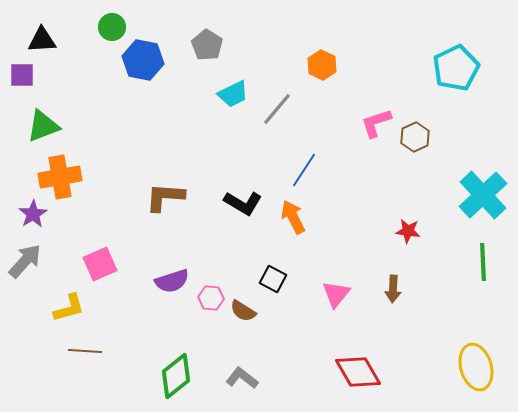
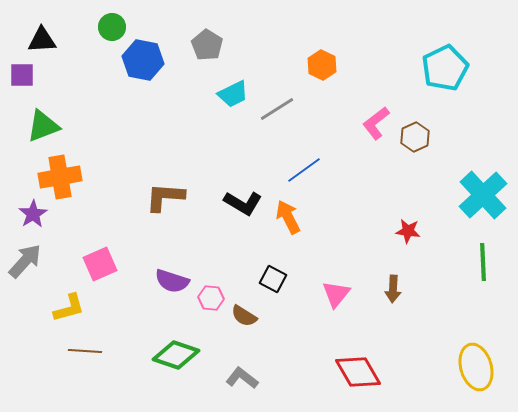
cyan pentagon: moved 11 px left
gray line: rotated 18 degrees clockwise
pink L-shape: rotated 20 degrees counterclockwise
blue line: rotated 21 degrees clockwise
orange arrow: moved 5 px left
purple semicircle: rotated 36 degrees clockwise
brown semicircle: moved 1 px right, 5 px down
green diamond: moved 21 px up; rotated 57 degrees clockwise
